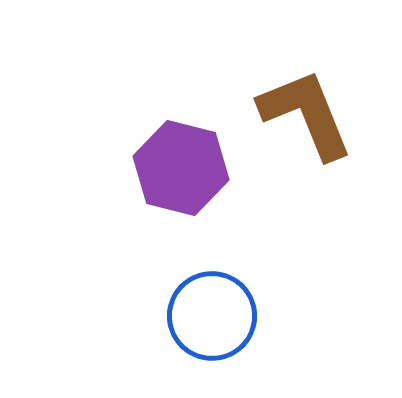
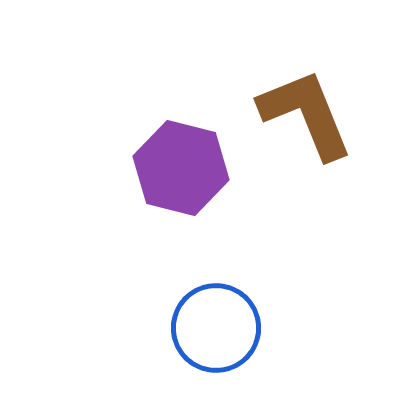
blue circle: moved 4 px right, 12 px down
